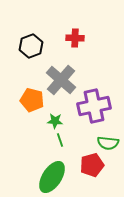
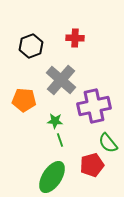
orange pentagon: moved 8 px left; rotated 10 degrees counterclockwise
green semicircle: rotated 45 degrees clockwise
